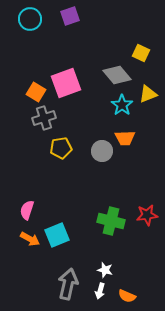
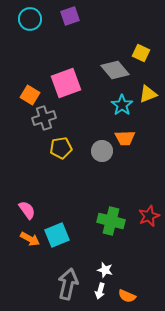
gray diamond: moved 2 px left, 5 px up
orange square: moved 6 px left, 3 px down
pink semicircle: rotated 126 degrees clockwise
red star: moved 2 px right, 1 px down; rotated 15 degrees counterclockwise
